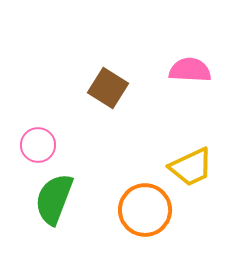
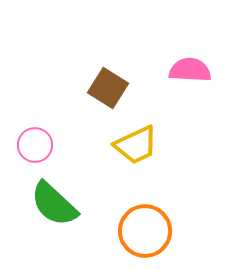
pink circle: moved 3 px left
yellow trapezoid: moved 55 px left, 22 px up
green semicircle: moved 5 px down; rotated 68 degrees counterclockwise
orange circle: moved 21 px down
